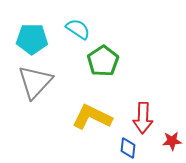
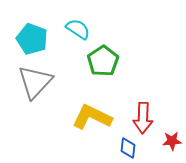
cyan pentagon: rotated 20 degrees clockwise
